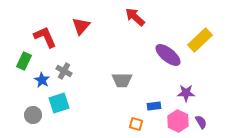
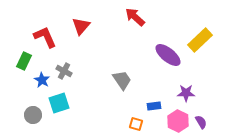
gray trapezoid: rotated 125 degrees counterclockwise
